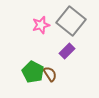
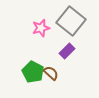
pink star: moved 3 px down
brown semicircle: moved 1 px right, 1 px up; rotated 14 degrees counterclockwise
